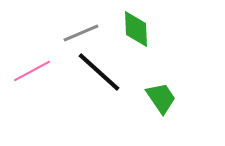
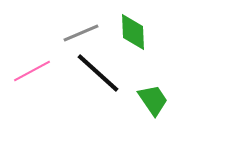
green diamond: moved 3 px left, 3 px down
black line: moved 1 px left, 1 px down
green trapezoid: moved 8 px left, 2 px down
